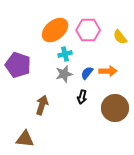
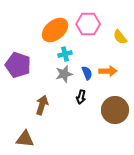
pink hexagon: moved 6 px up
blue semicircle: rotated 120 degrees clockwise
black arrow: moved 1 px left
brown circle: moved 2 px down
